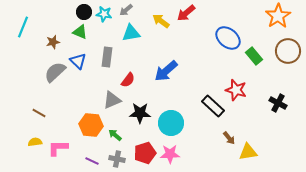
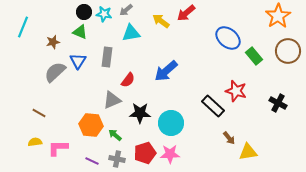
blue triangle: rotated 18 degrees clockwise
red star: moved 1 px down
